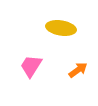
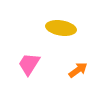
pink trapezoid: moved 2 px left, 2 px up
